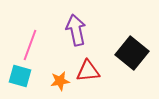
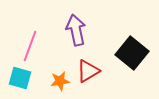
pink line: moved 1 px down
red triangle: rotated 25 degrees counterclockwise
cyan square: moved 2 px down
